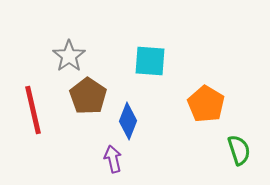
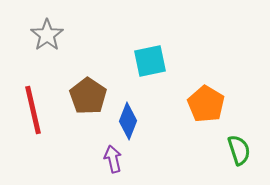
gray star: moved 22 px left, 21 px up
cyan square: rotated 16 degrees counterclockwise
